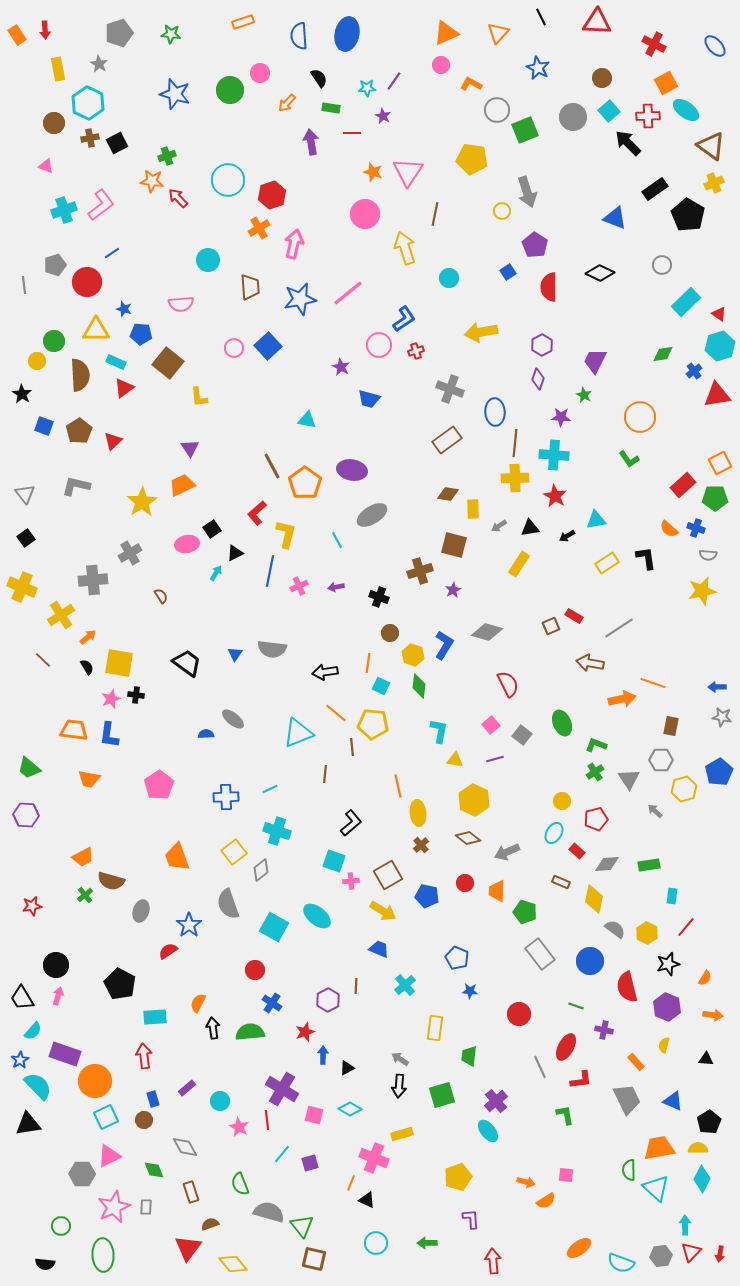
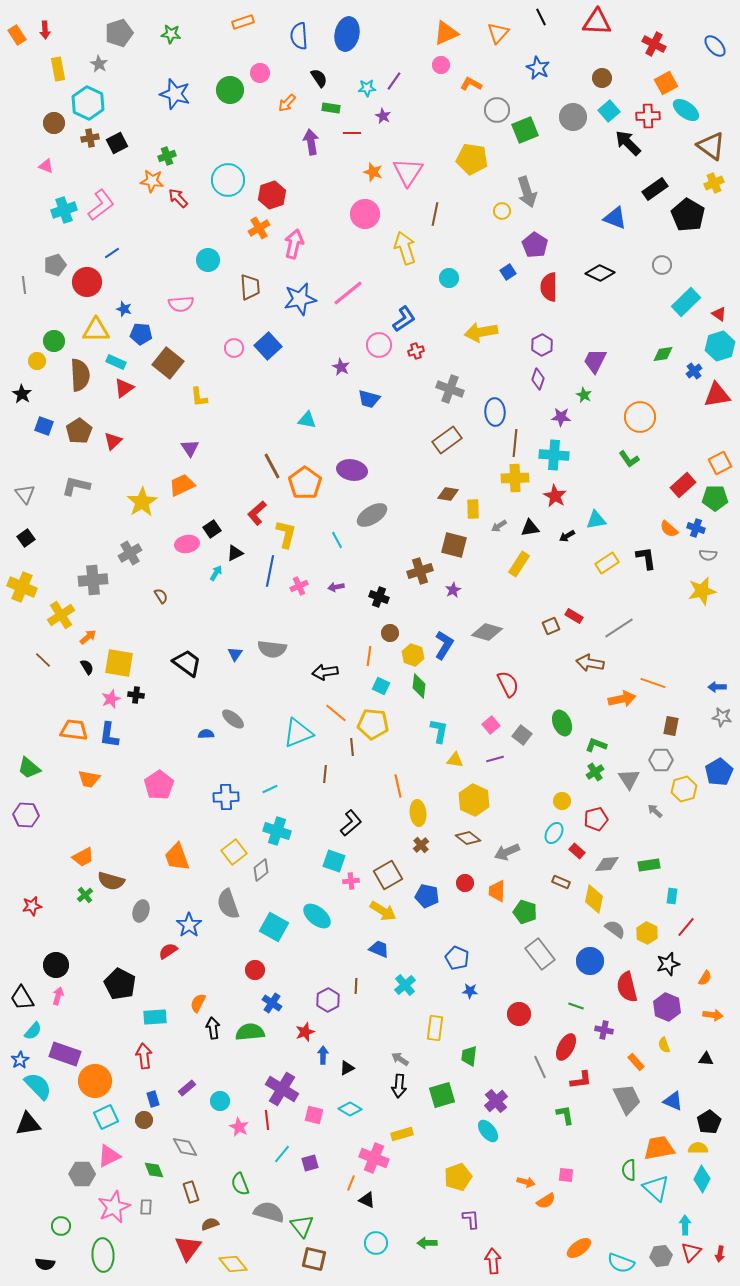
orange line at (368, 663): moved 1 px right, 7 px up
yellow semicircle at (664, 1045): rotated 35 degrees counterclockwise
